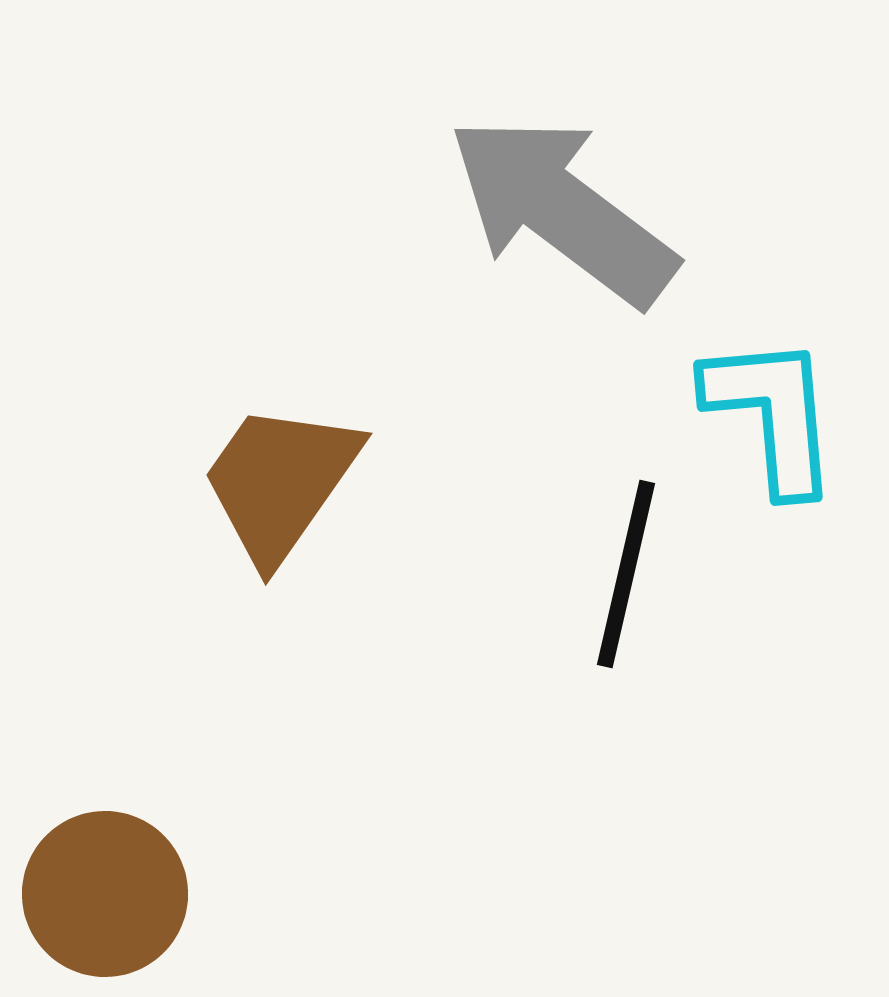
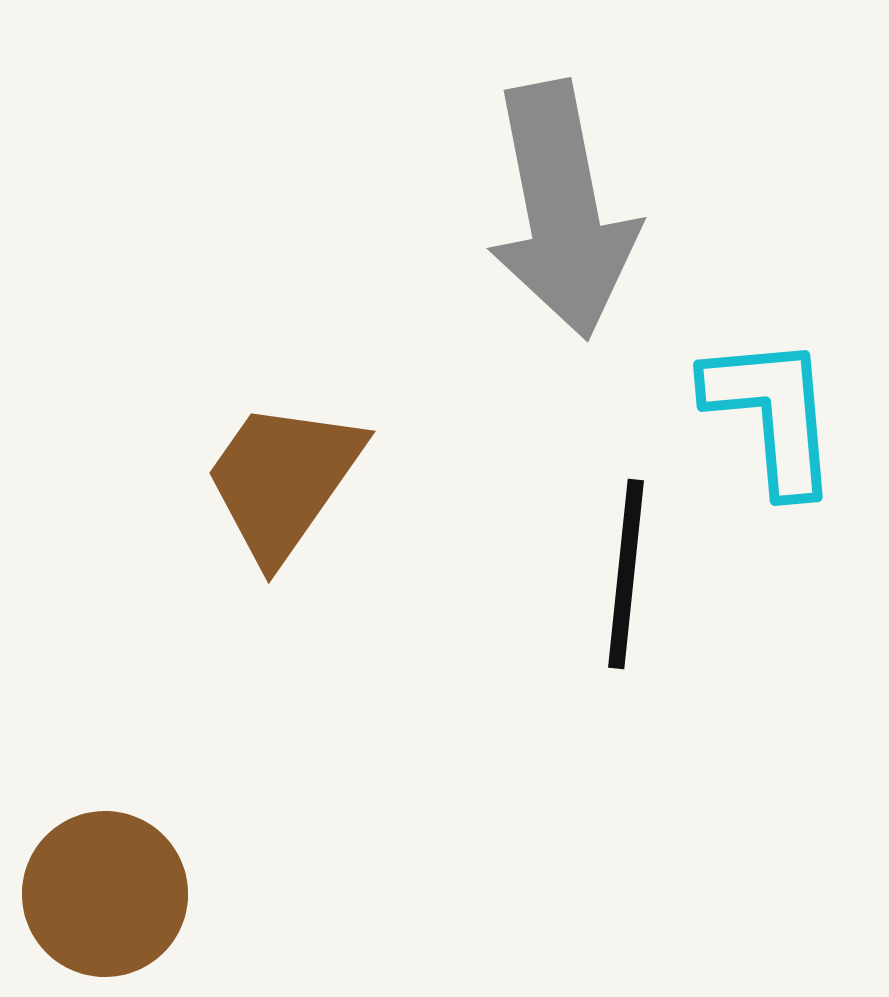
gray arrow: rotated 138 degrees counterclockwise
brown trapezoid: moved 3 px right, 2 px up
black line: rotated 7 degrees counterclockwise
